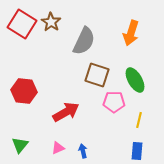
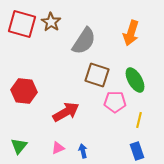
red square: rotated 16 degrees counterclockwise
gray semicircle: rotated 8 degrees clockwise
pink pentagon: moved 1 px right
green triangle: moved 1 px left, 1 px down
blue rectangle: rotated 24 degrees counterclockwise
